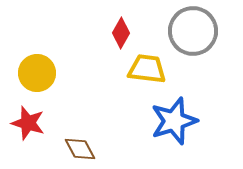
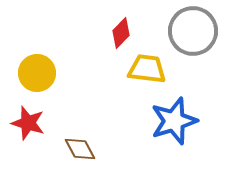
red diamond: rotated 16 degrees clockwise
